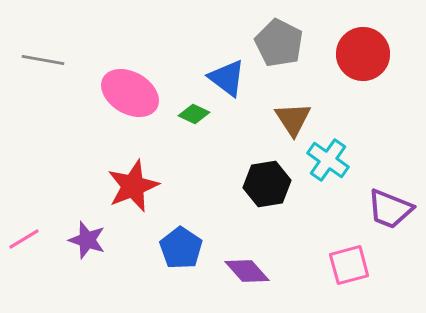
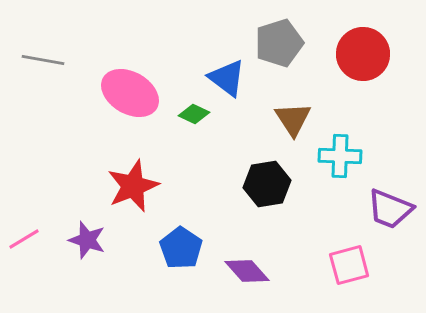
gray pentagon: rotated 27 degrees clockwise
cyan cross: moved 12 px right, 4 px up; rotated 33 degrees counterclockwise
